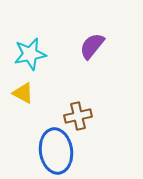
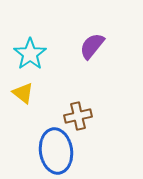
cyan star: rotated 24 degrees counterclockwise
yellow triangle: rotated 10 degrees clockwise
